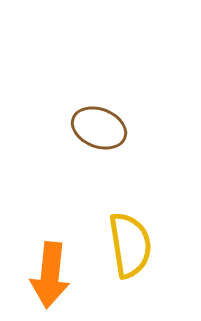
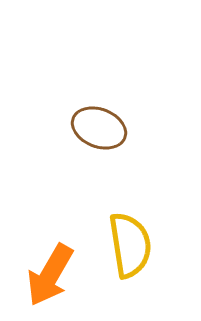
orange arrow: rotated 24 degrees clockwise
